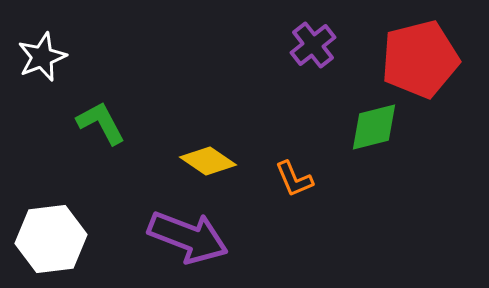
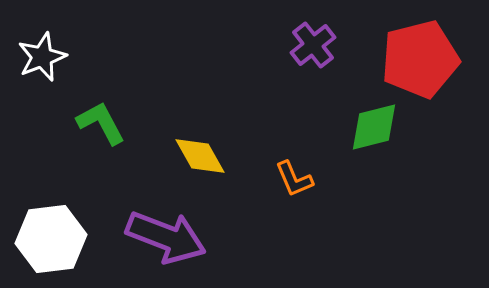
yellow diamond: moved 8 px left, 5 px up; rotated 26 degrees clockwise
purple arrow: moved 22 px left
